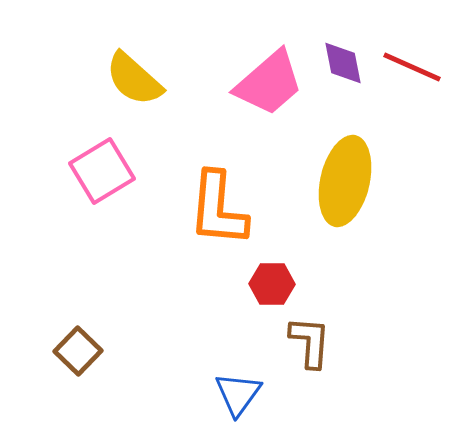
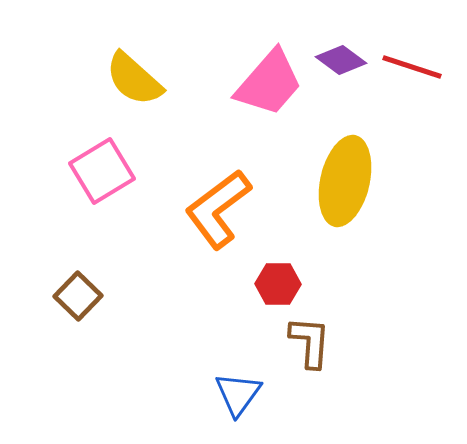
purple diamond: moved 2 px left, 3 px up; rotated 42 degrees counterclockwise
red line: rotated 6 degrees counterclockwise
pink trapezoid: rotated 8 degrees counterclockwise
orange L-shape: rotated 48 degrees clockwise
red hexagon: moved 6 px right
brown square: moved 55 px up
